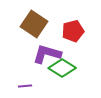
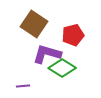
red pentagon: moved 4 px down
purple line: moved 2 px left
